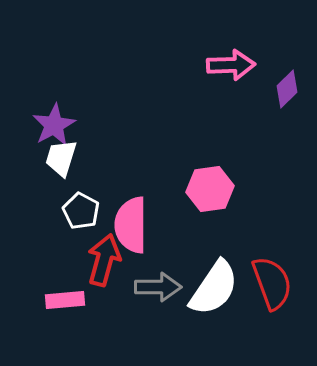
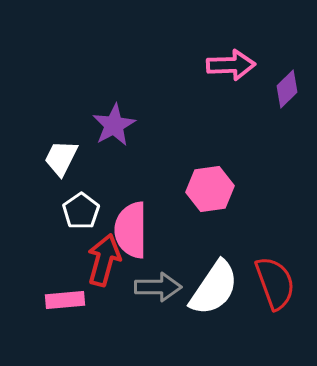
purple star: moved 60 px right
white trapezoid: rotated 9 degrees clockwise
white pentagon: rotated 9 degrees clockwise
pink semicircle: moved 5 px down
red semicircle: moved 3 px right
